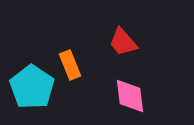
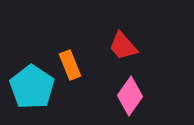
red trapezoid: moved 4 px down
pink diamond: rotated 42 degrees clockwise
